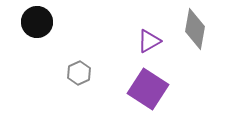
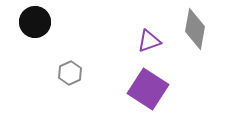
black circle: moved 2 px left
purple triangle: rotated 10 degrees clockwise
gray hexagon: moved 9 px left
